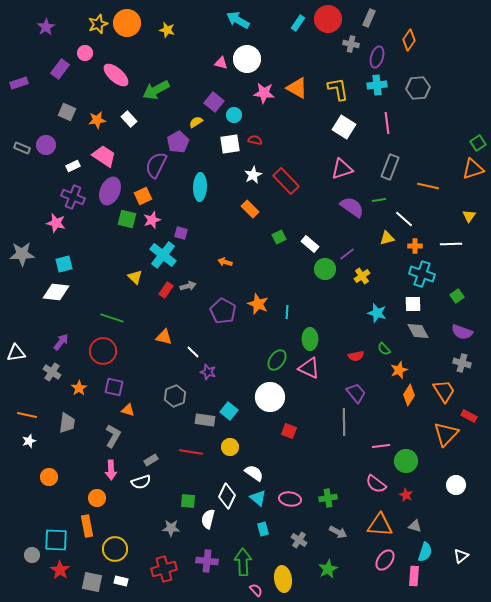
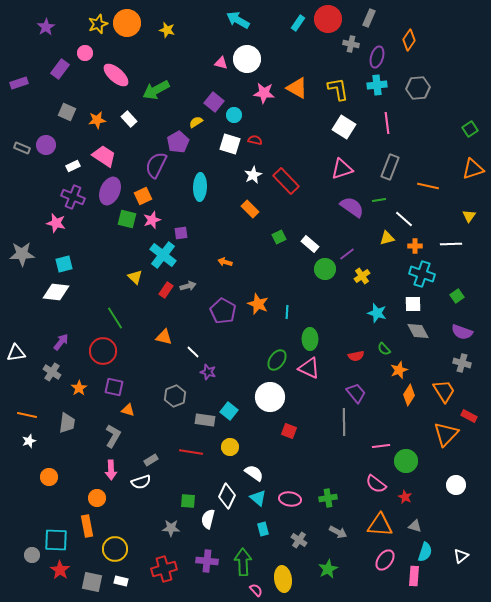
green square at (478, 143): moved 8 px left, 14 px up
white square at (230, 144): rotated 25 degrees clockwise
purple square at (181, 233): rotated 24 degrees counterclockwise
green line at (112, 318): moved 3 px right; rotated 40 degrees clockwise
red star at (406, 495): moved 1 px left, 2 px down
